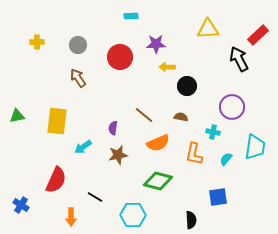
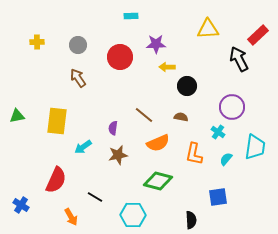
cyan cross: moved 5 px right; rotated 24 degrees clockwise
orange arrow: rotated 30 degrees counterclockwise
